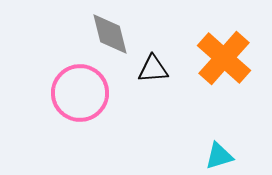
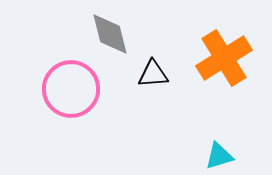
orange cross: rotated 16 degrees clockwise
black triangle: moved 5 px down
pink circle: moved 9 px left, 4 px up
